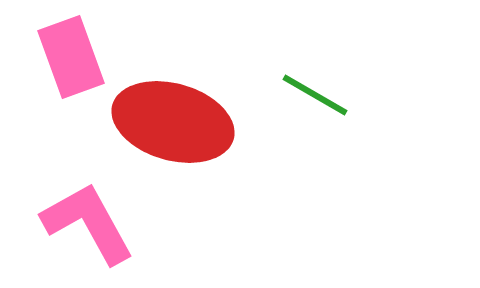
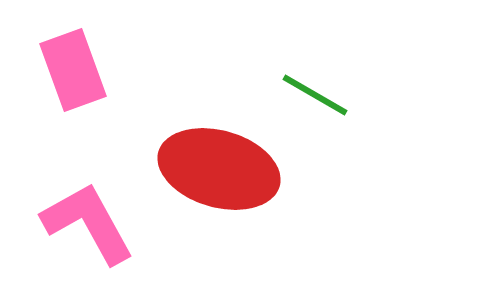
pink rectangle: moved 2 px right, 13 px down
red ellipse: moved 46 px right, 47 px down
